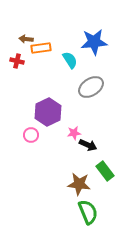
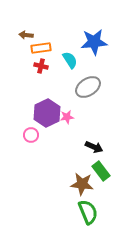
brown arrow: moved 4 px up
red cross: moved 24 px right, 5 px down
gray ellipse: moved 3 px left
purple hexagon: moved 1 px left, 1 px down
pink star: moved 7 px left, 16 px up
black arrow: moved 6 px right, 2 px down
green rectangle: moved 4 px left
brown star: moved 3 px right
